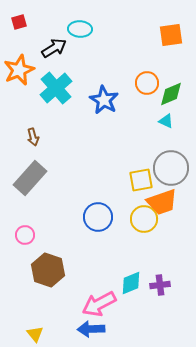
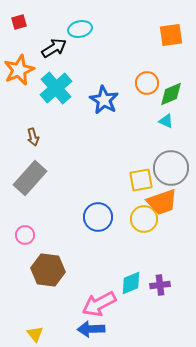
cyan ellipse: rotated 15 degrees counterclockwise
brown hexagon: rotated 12 degrees counterclockwise
